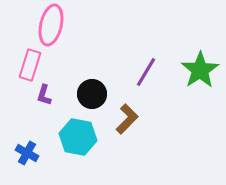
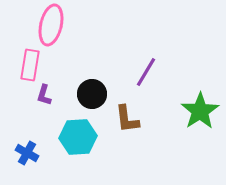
pink rectangle: rotated 8 degrees counterclockwise
green star: moved 41 px down
brown L-shape: rotated 128 degrees clockwise
cyan hexagon: rotated 15 degrees counterclockwise
